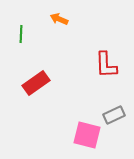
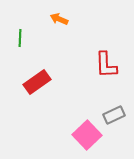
green line: moved 1 px left, 4 px down
red rectangle: moved 1 px right, 1 px up
pink square: rotated 32 degrees clockwise
